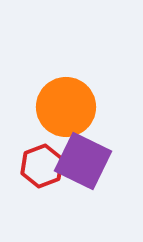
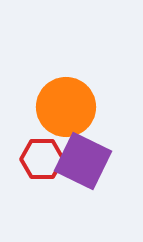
red hexagon: moved 7 px up; rotated 21 degrees clockwise
